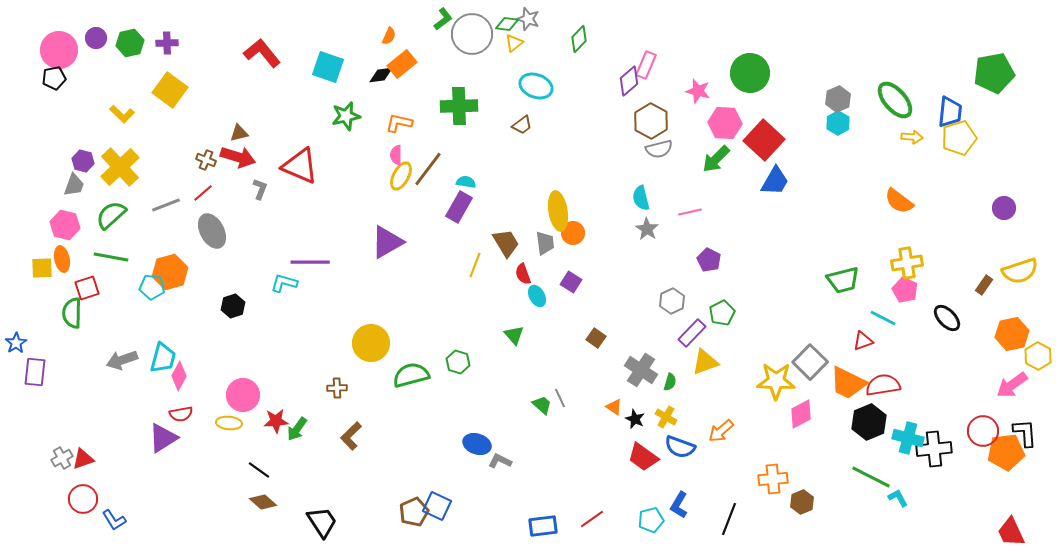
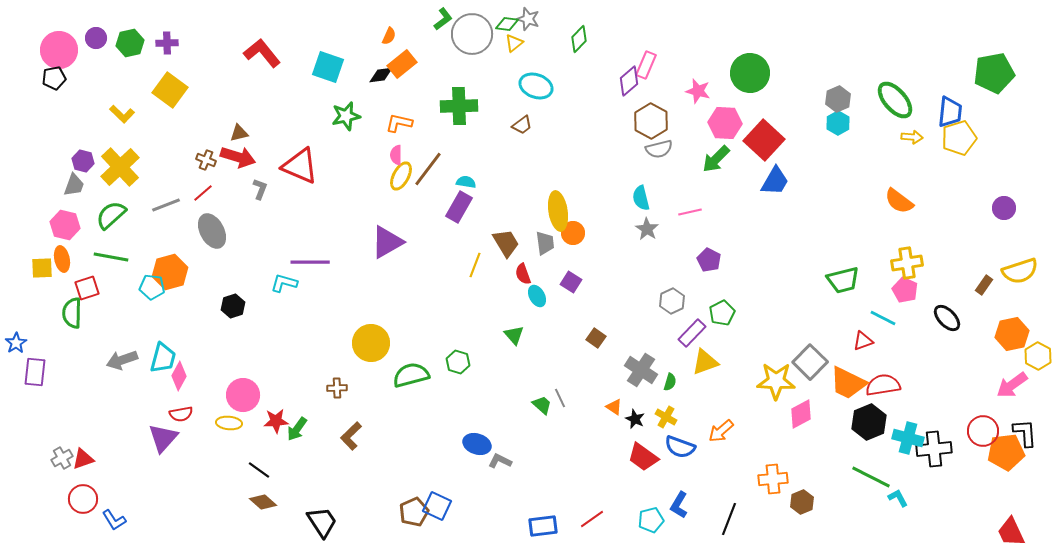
purple triangle at (163, 438): rotated 16 degrees counterclockwise
